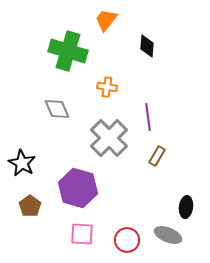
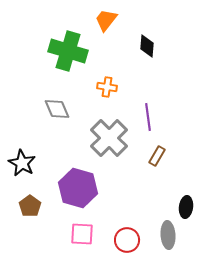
gray ellipse: rotated 64 degrees clockwise
